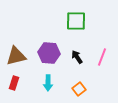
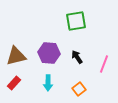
green square: rotated 10 degrees counterclockwise
pink line: moved 2 px right, 7 px down
red rectangle: rotated 24 degrees clockwise
